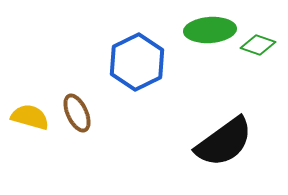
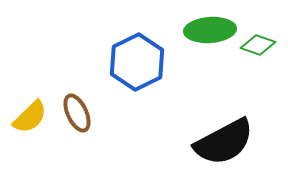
yellow semicircle: rotated 120 degrees clockwise
black semicircle: rotated 8 degrees clockwise
